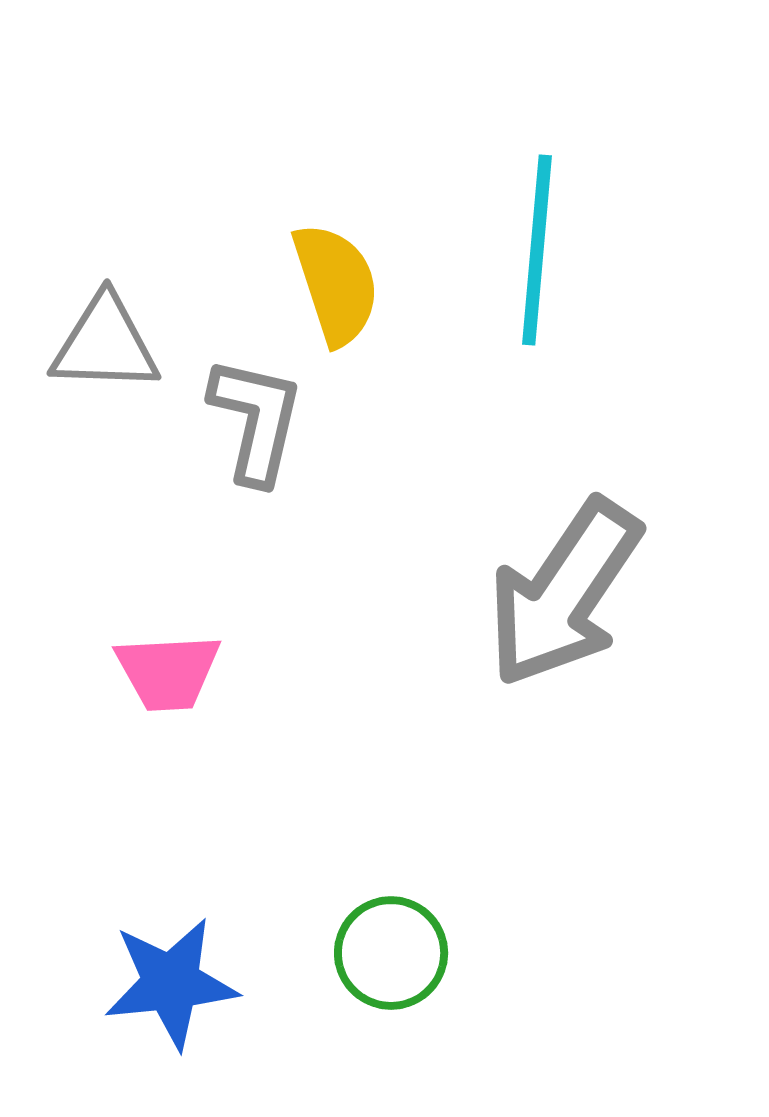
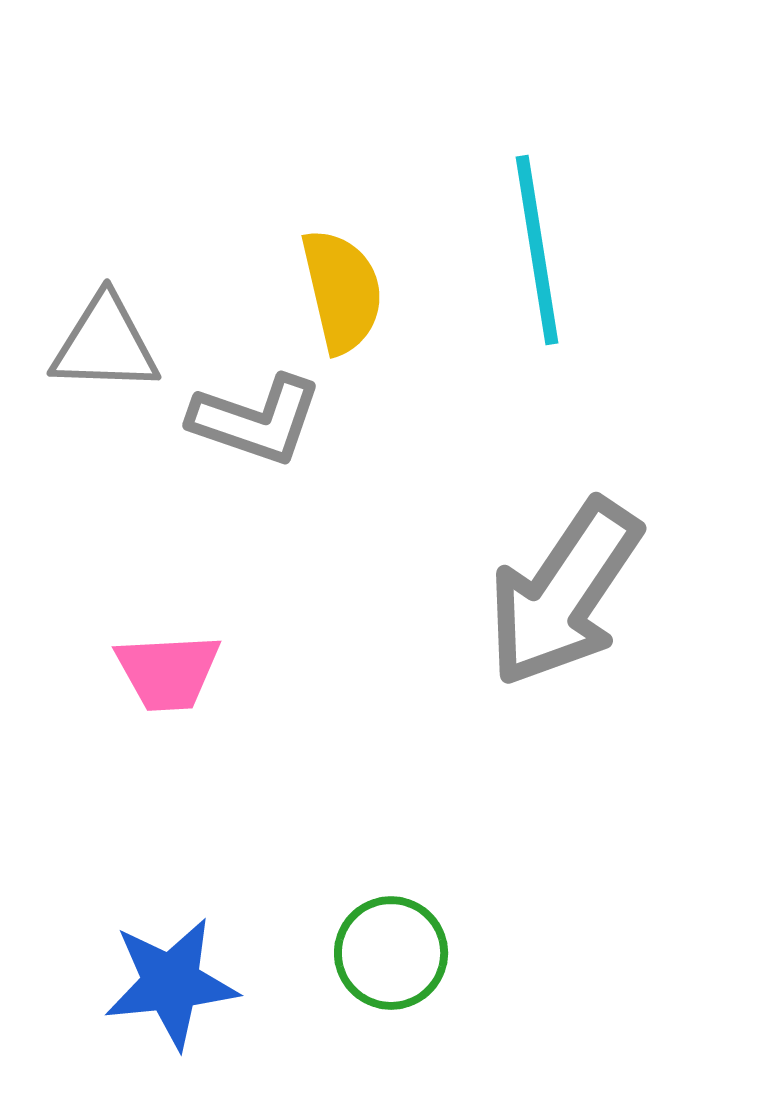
cyan line: rotated 14 degrees counterclockwise
yellow semicircle: moved 6 px right, 7 px down; rotated 5 degrees clockwise
gray L-shape: rotated 96 degrees clockwise
